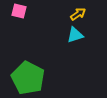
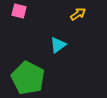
cyan triangle: moved 17 px left, 10 px down; rotated 18 degrees counterclockwise
